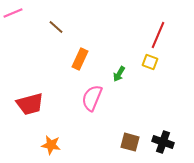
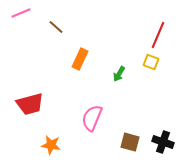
pink line: moved 8 px right
yellow square: moved 1 px right
pink semicircle: moved 20 px down
